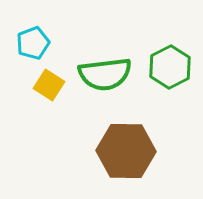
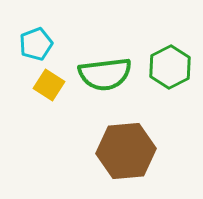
cyan pentagon: moved 3 px right, 1 px down
brown hexagon: rotated 6 degrees counterclockwise
